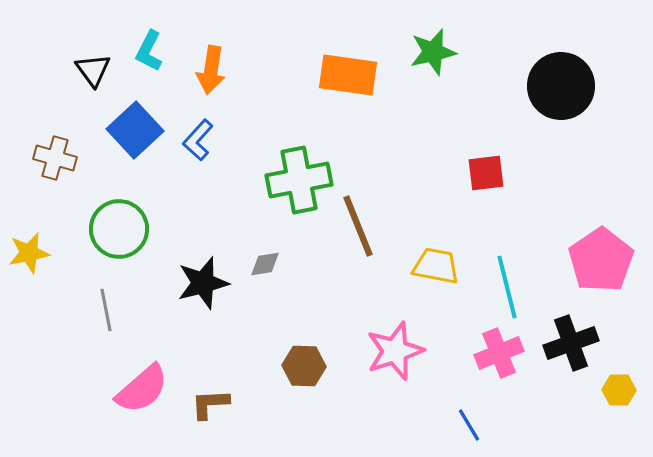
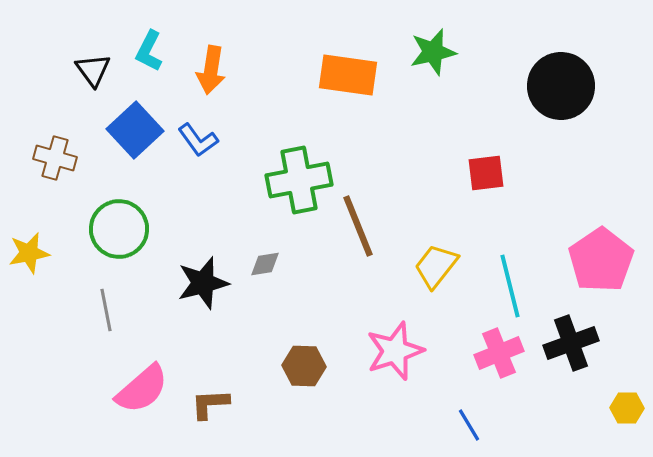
blue L-shape: rotated 78 degrees counterclockwise
yellow trapezoid: rotated 63 degrees counterclockwise
cyan line: moved 3 px right, 1 px up
yellow hexagon: moved 8 px right, 18 px down
